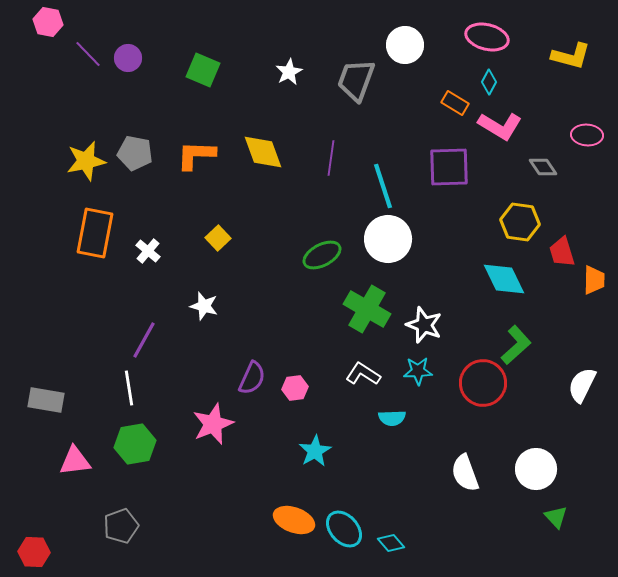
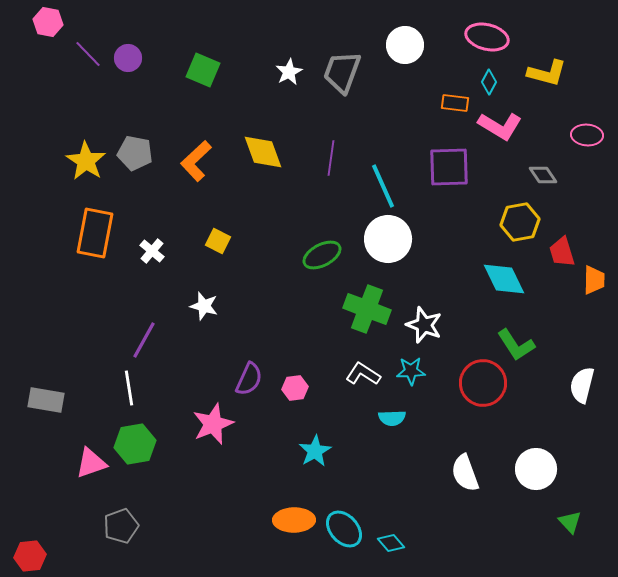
yellow L-shape at (571, 56): moved 24 px left, 17 px down
gray trapezoid at (356, 80): moved 14 px left, 8 px up
orange rectangle at (455, 103): rotated 24 degrees counterclockwise
orange L-shape at (196, 155): moved 6 px down; rotated 45 degrees counterclockwise
yellow star at (86, 161): rotated 27 degrees counterclockwise
gray diamond at (543, 167): moved 8 px down
cyan line at (383, 186): rotated 6 degrees counterclockwise
yellow hexagon at (520, 222): rotated 18 degrees counterclockwise
yellow square at (218, 238): moved 3 px down; rotated 20 degrees counterclockwise
white cross at (148, 251): moved 4 px right
green cross at (367, 309): rotated 9 degrees counterclockwise
green L-shape at (516, 345): rotated 99 degrees clockwise
cyan star at (418, 371): moved 7 px left
purple semicircle at (252, 378): moved 3 px left, 1 px down
white semicircle at (582, 385): rotated 12 degrees counterclockwise
pink triangle at (75, 461): moved 16 px right, 2 px down; rotated 12 degrees counterclockwise
green triangle at (556, 517): moved 14 px right, 5 px down
orange ellipse at (294, 520): rotated 21 degrees counterclockwise
red hexagon at (34, 552): moved 4 px left, 4 px down; rotated 8 degrees counterclockwise
